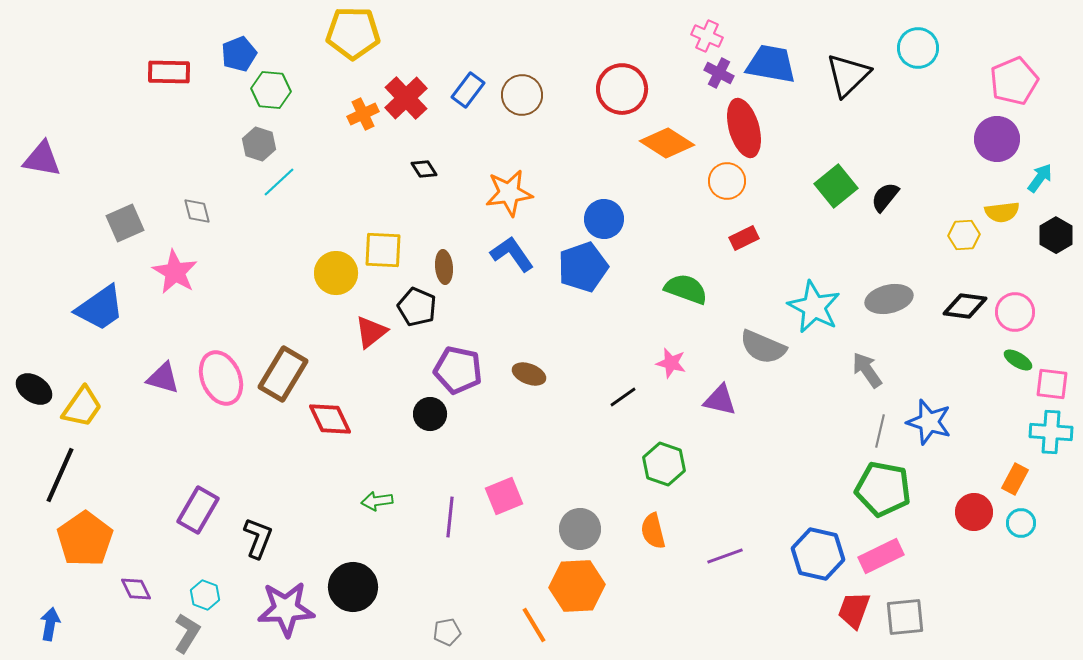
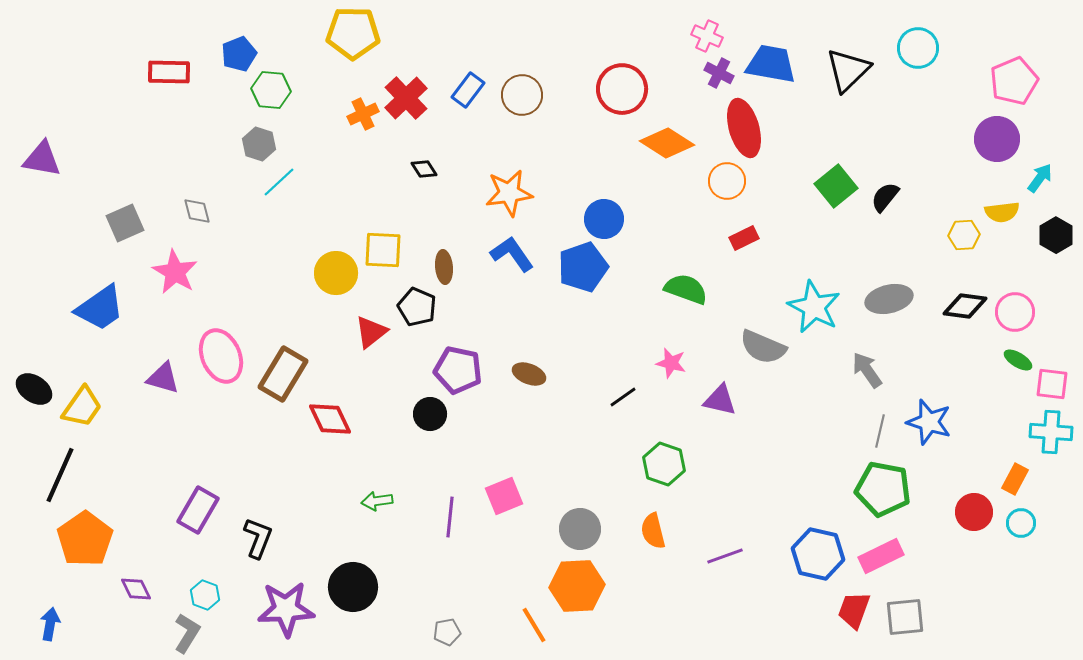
black triangle at (848, 75): moved 5 px up
pink ellipse at (221, 378): moved 22 px up
